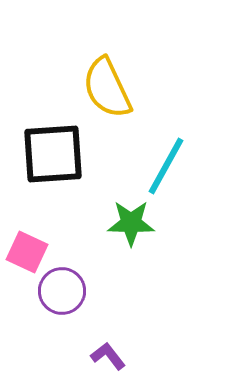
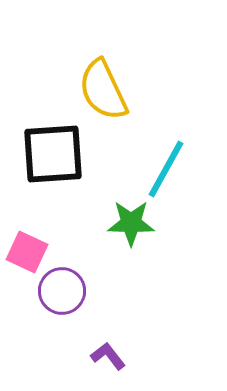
yellow semicircle: moved 4 px left, 2 px down
cyan line: moved 3 px down
